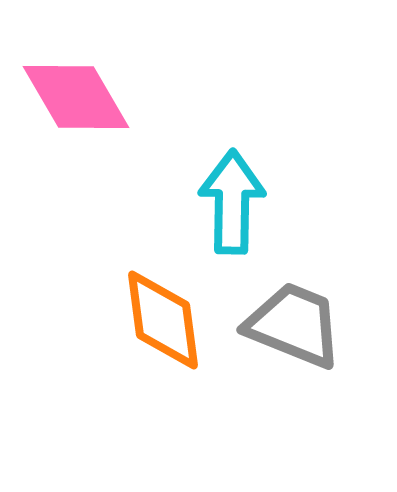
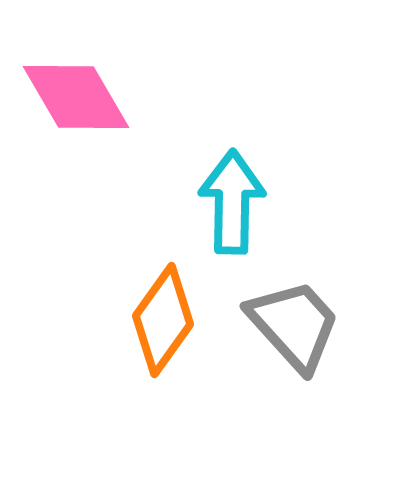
orange diamond: rotated 43 degrees clockwise
gray trapezoid: rotated 26 degrees clockwise
